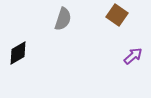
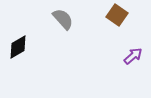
gray semicircle: rotated 60 degrees counterclockwise
black diamond: moved 6 px up
